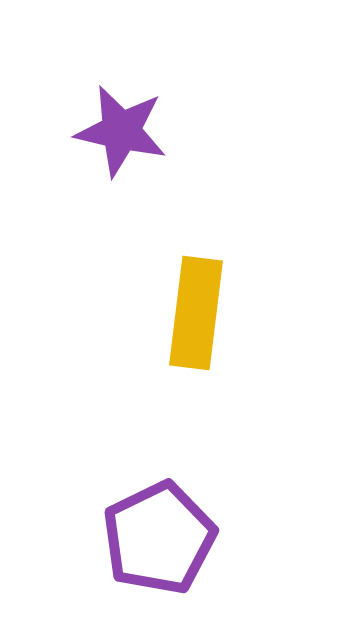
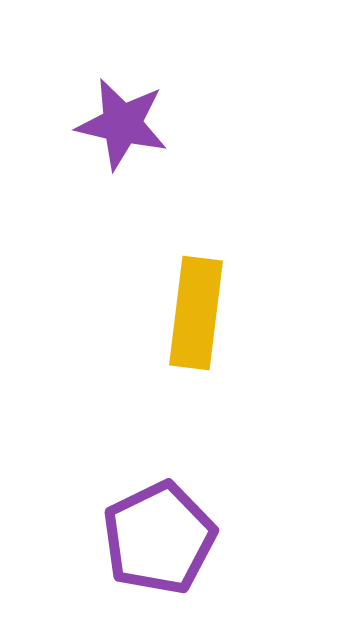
purple star: moved 1 px right, 7 px up
